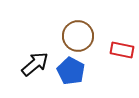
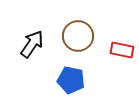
black arrow: moved 3 px left, 20 px up; rotated 16 degrees counterclockwise
blue pentagon: moved 9 px down; rotated 16 degrees counterclockwise
